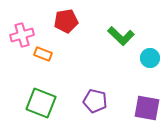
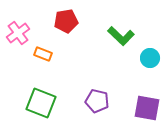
pink cross: moved 4 px left, 2 px up; rotated 20 degrees counterclockwise
purple pentagon: moved 2 px right
